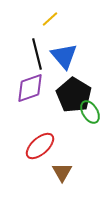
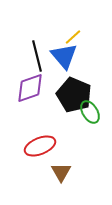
yellow line: moved 23 px right, 18 px down
black line: moved 2 px down
black pentagon: rotated 8 degrees counterclockwise
red ellipse: rotated 20 degrees clockwise
brown triangle: moved 1 px left
